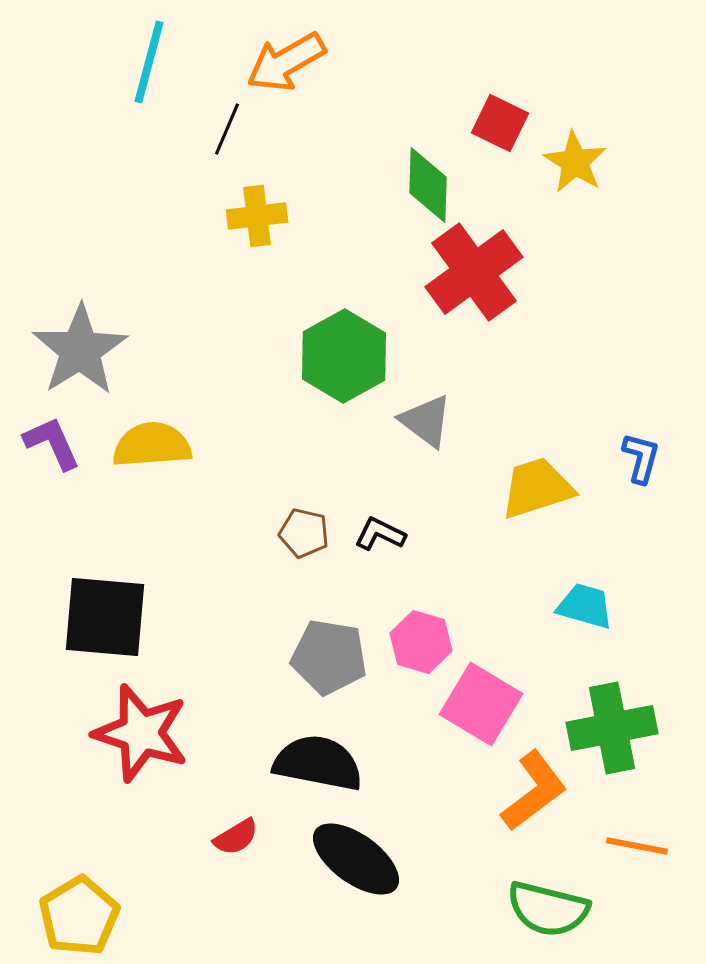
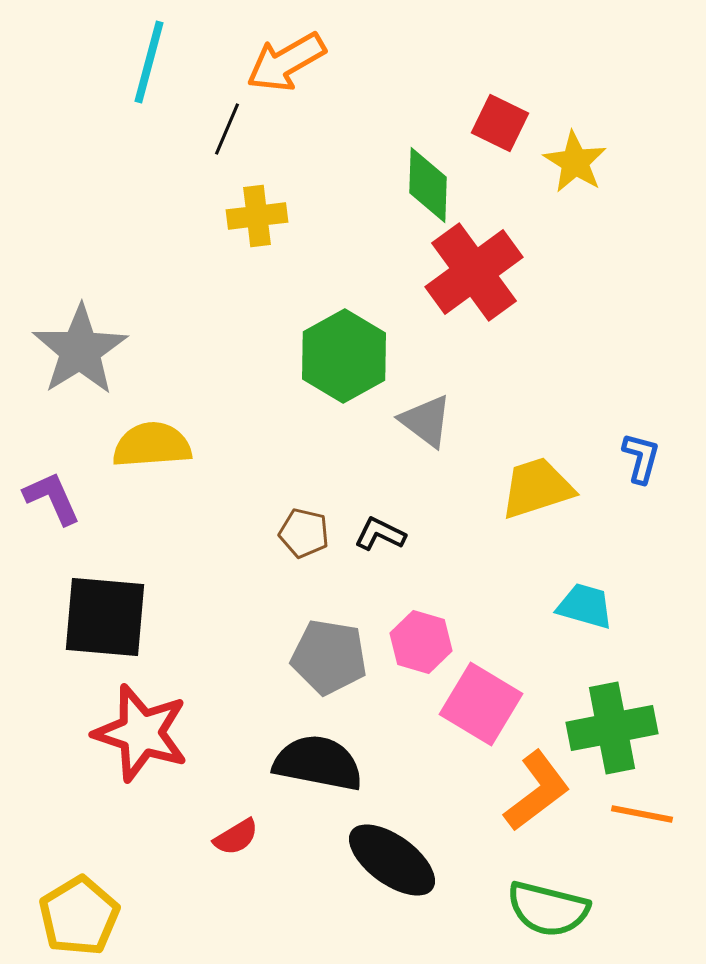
purple L-shape: moved 55 px down
orange L-shape: moved 3 px right
orange line: moved 5 px right, 32 px up
black ellipse: moved 36 px right, 1 px down
